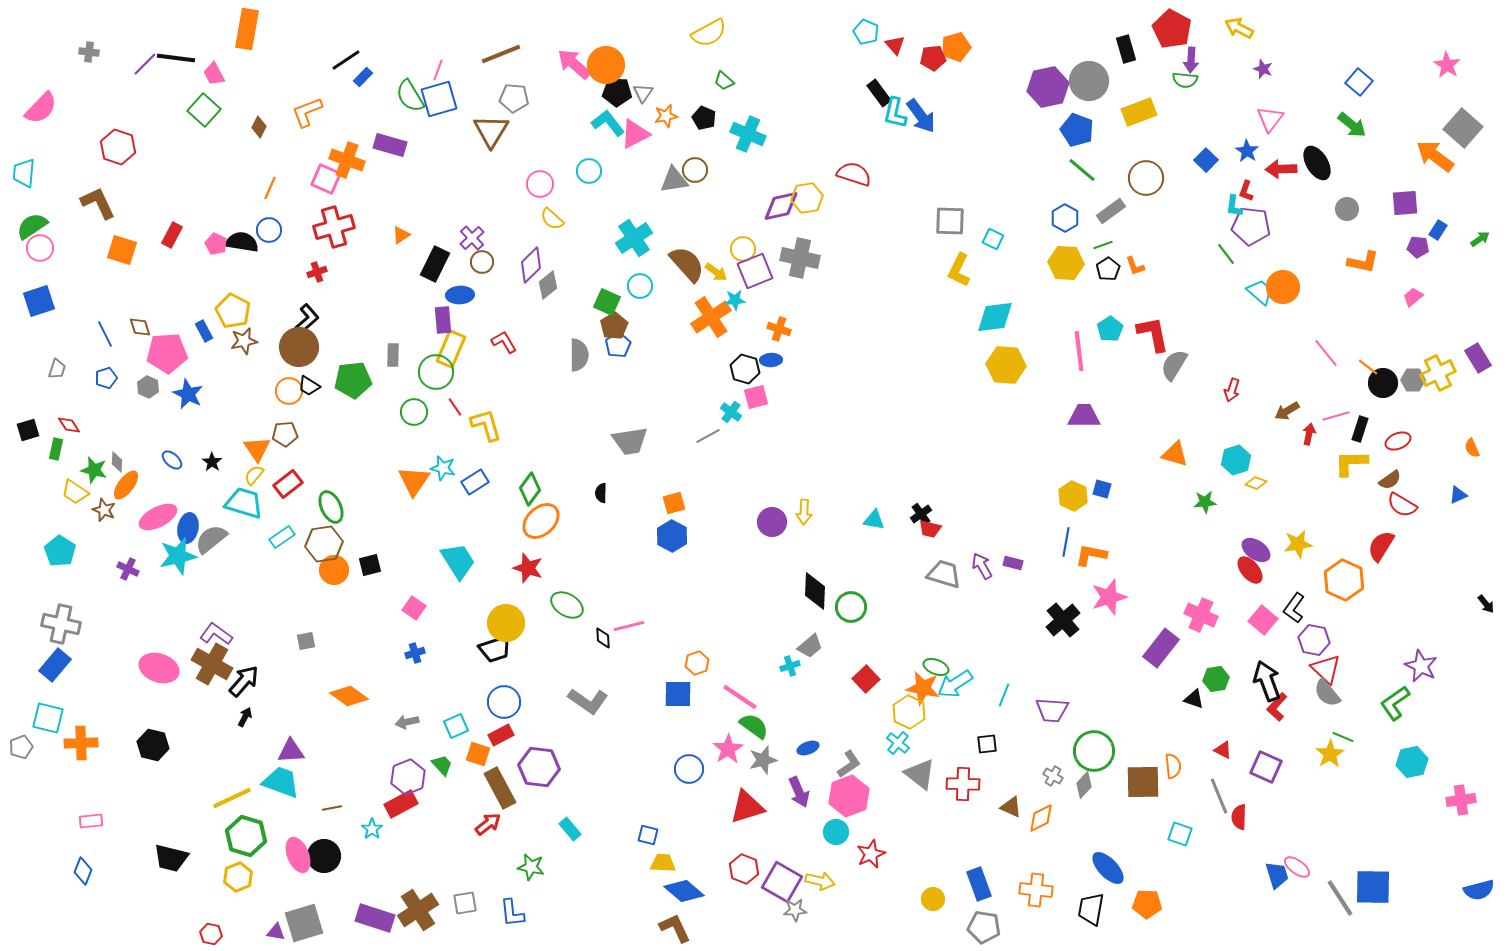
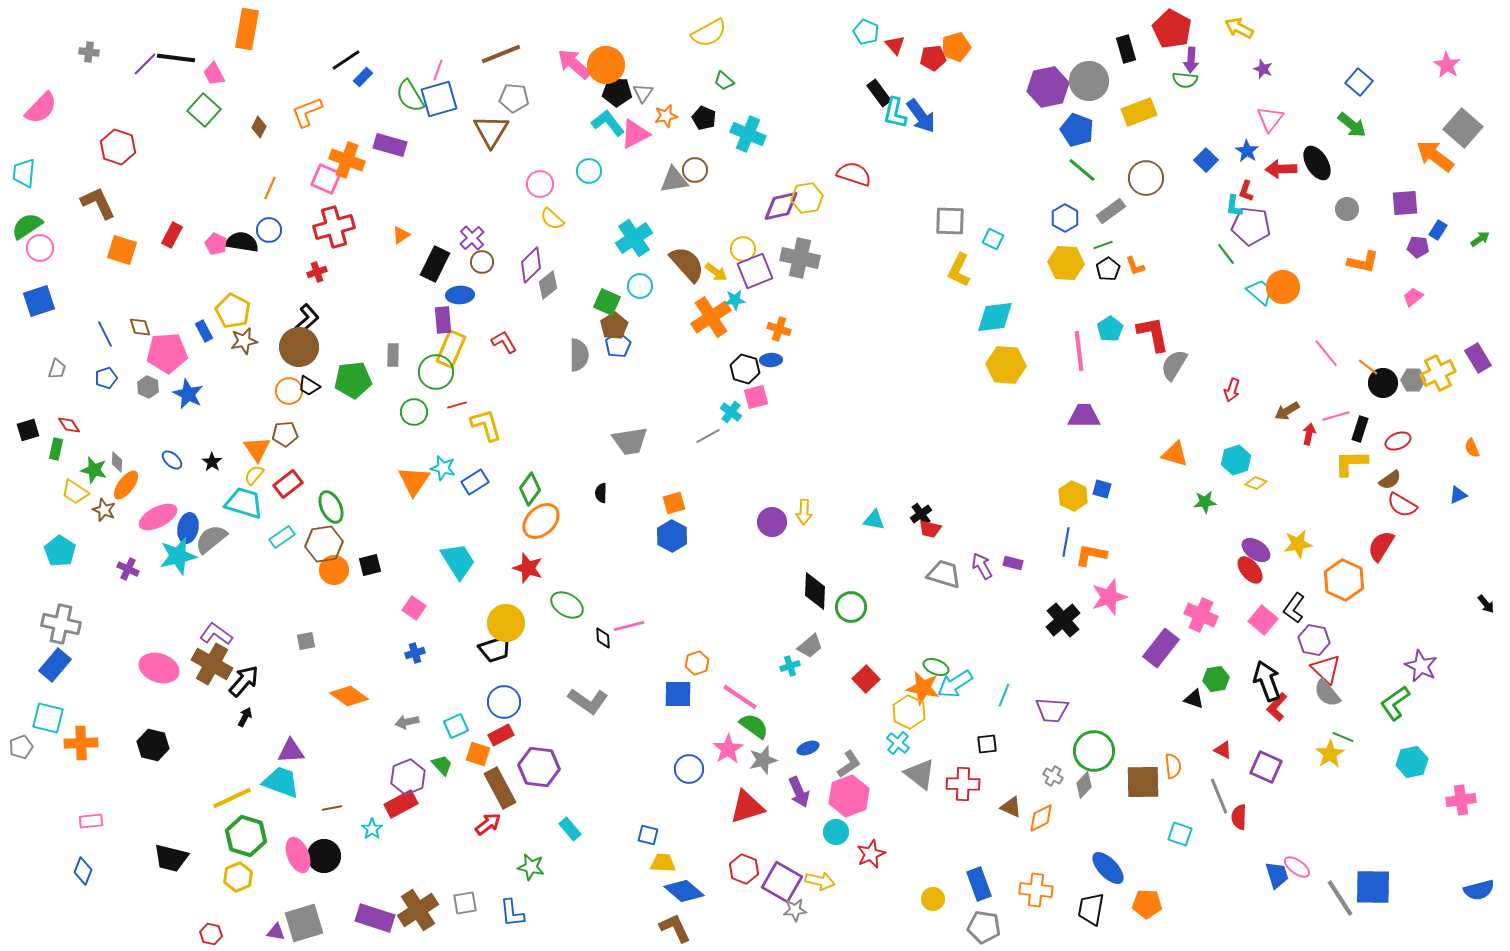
green semicircle at (32, 226): moved 5 px left
red line at (455, 407): moved 2 px right, 2 px up; rotated 72 degrees counterclockwise
